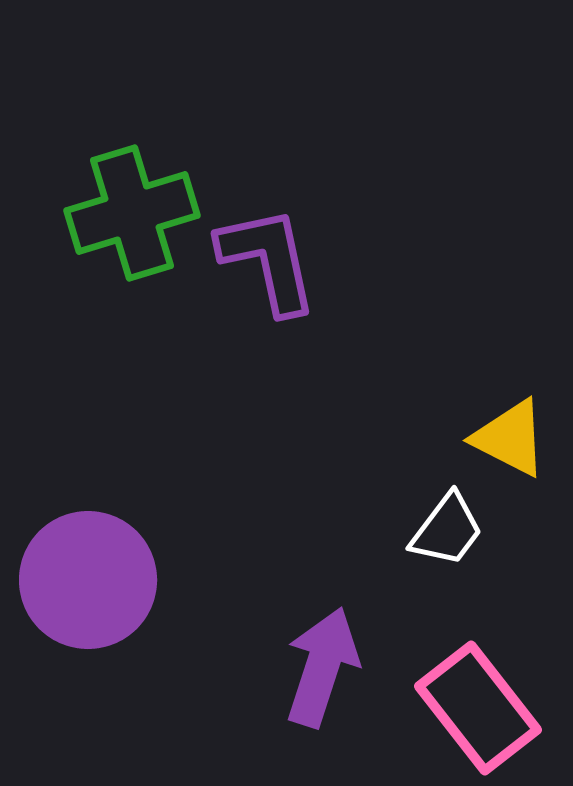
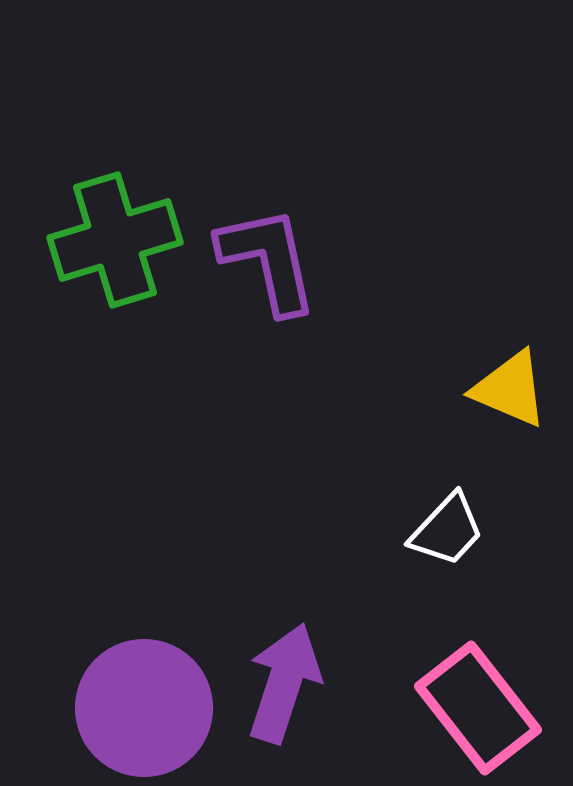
green cross: moved 17 px left, 27 px down
yellow triangle: moved 49 px up; rotated 4 degrees counterclockwise
white trapezoid: rotated 6 degrees clockwise
purple circle: moved 56 px right, 128 px down
purple arrow: moved 38 px left, 16 px down
